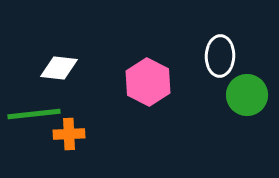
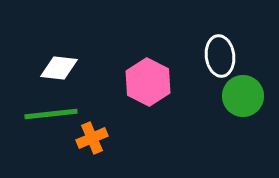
white ellipse: rotated 9 degrees counterclockwise
green circle: moved 4 px left, 1 px down
green line: moved 17 px right
orange cross: moved 23 px right, 4 px down; rotated 20 degrees counterclockwise
